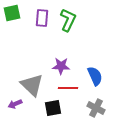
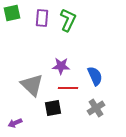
purple arrow: moved 19 px down
gray cross: rotated 30 degrees clockwise
